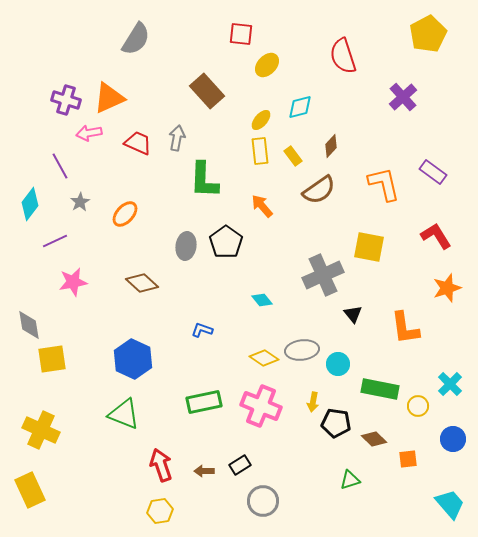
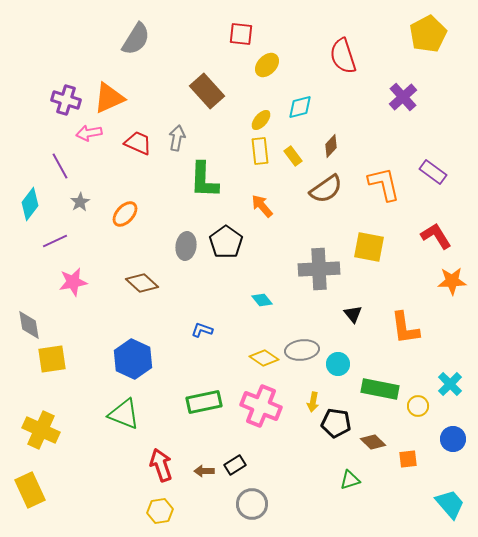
brown semicircle at (319, 190): moved 7 px right, 1 px up
gray cross at (323, 275): moved 4 px left, 6 px up; rotated 21 degrees clockwise
orange star at (447, 288): moved 5 px right, 7 px up; rotated 16 degrees clockwise
brown diamond at (374, 439): moved 1 px left, 3 px down
black rectangle at (240, 465): moved 5 px left
gray circle at (263, 501): moved 11 px left, 3 px down
